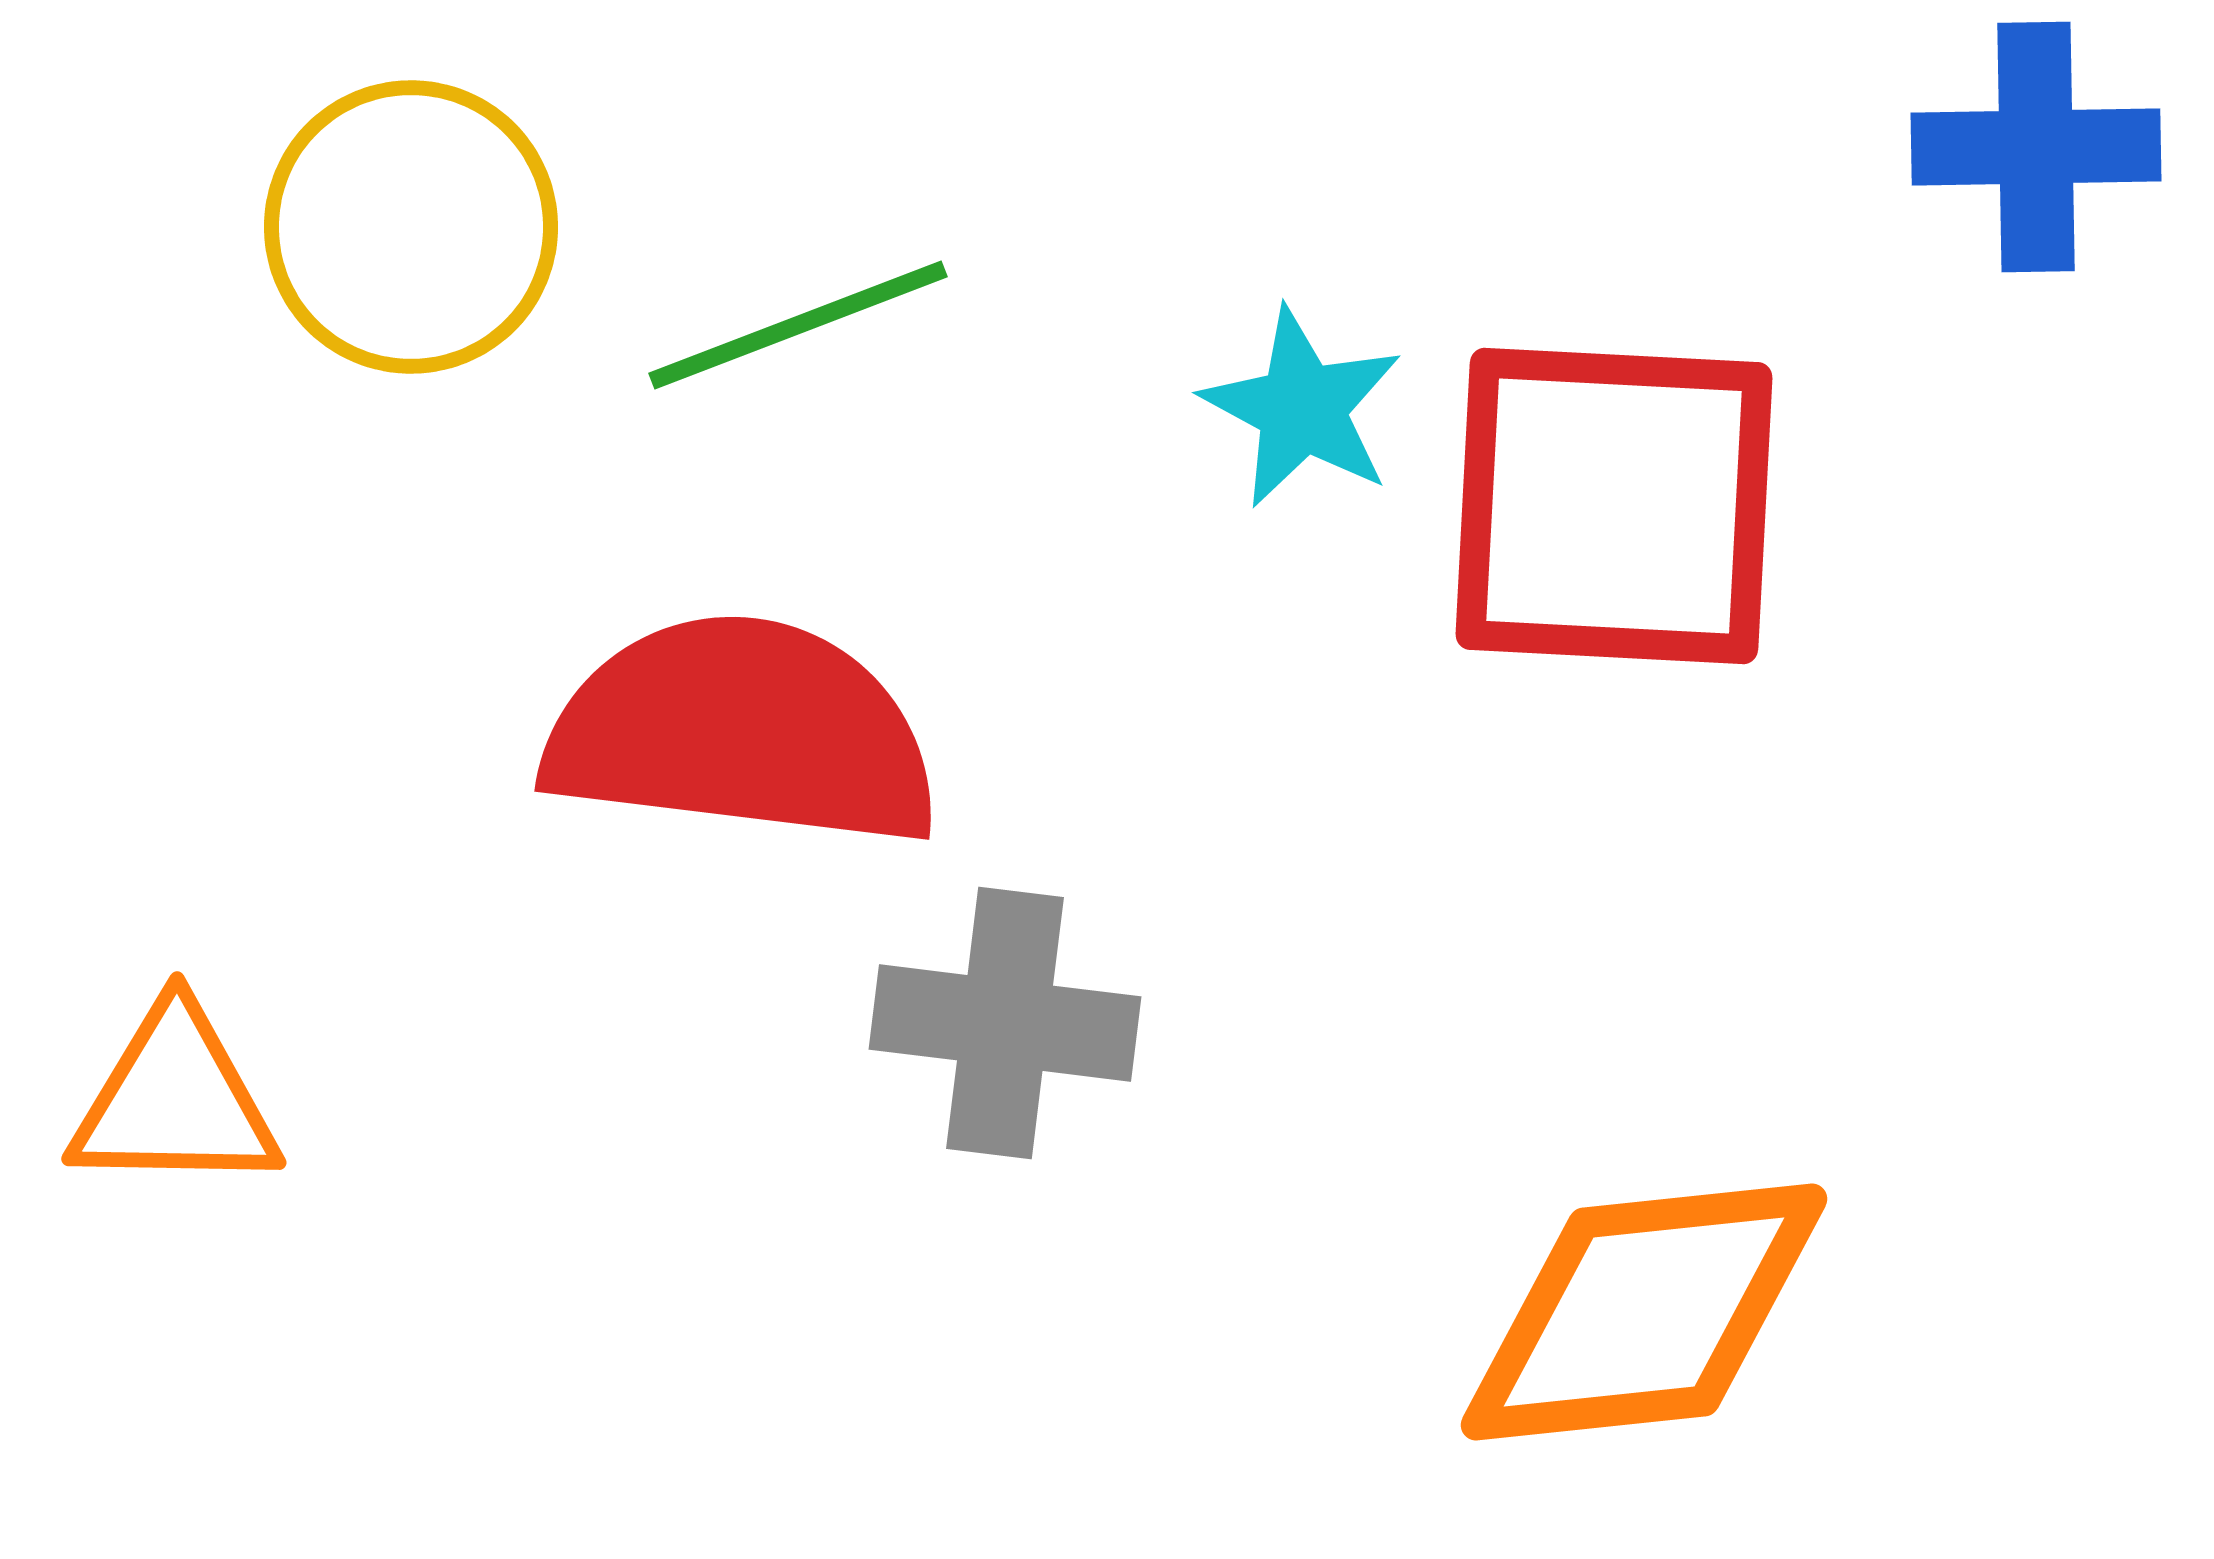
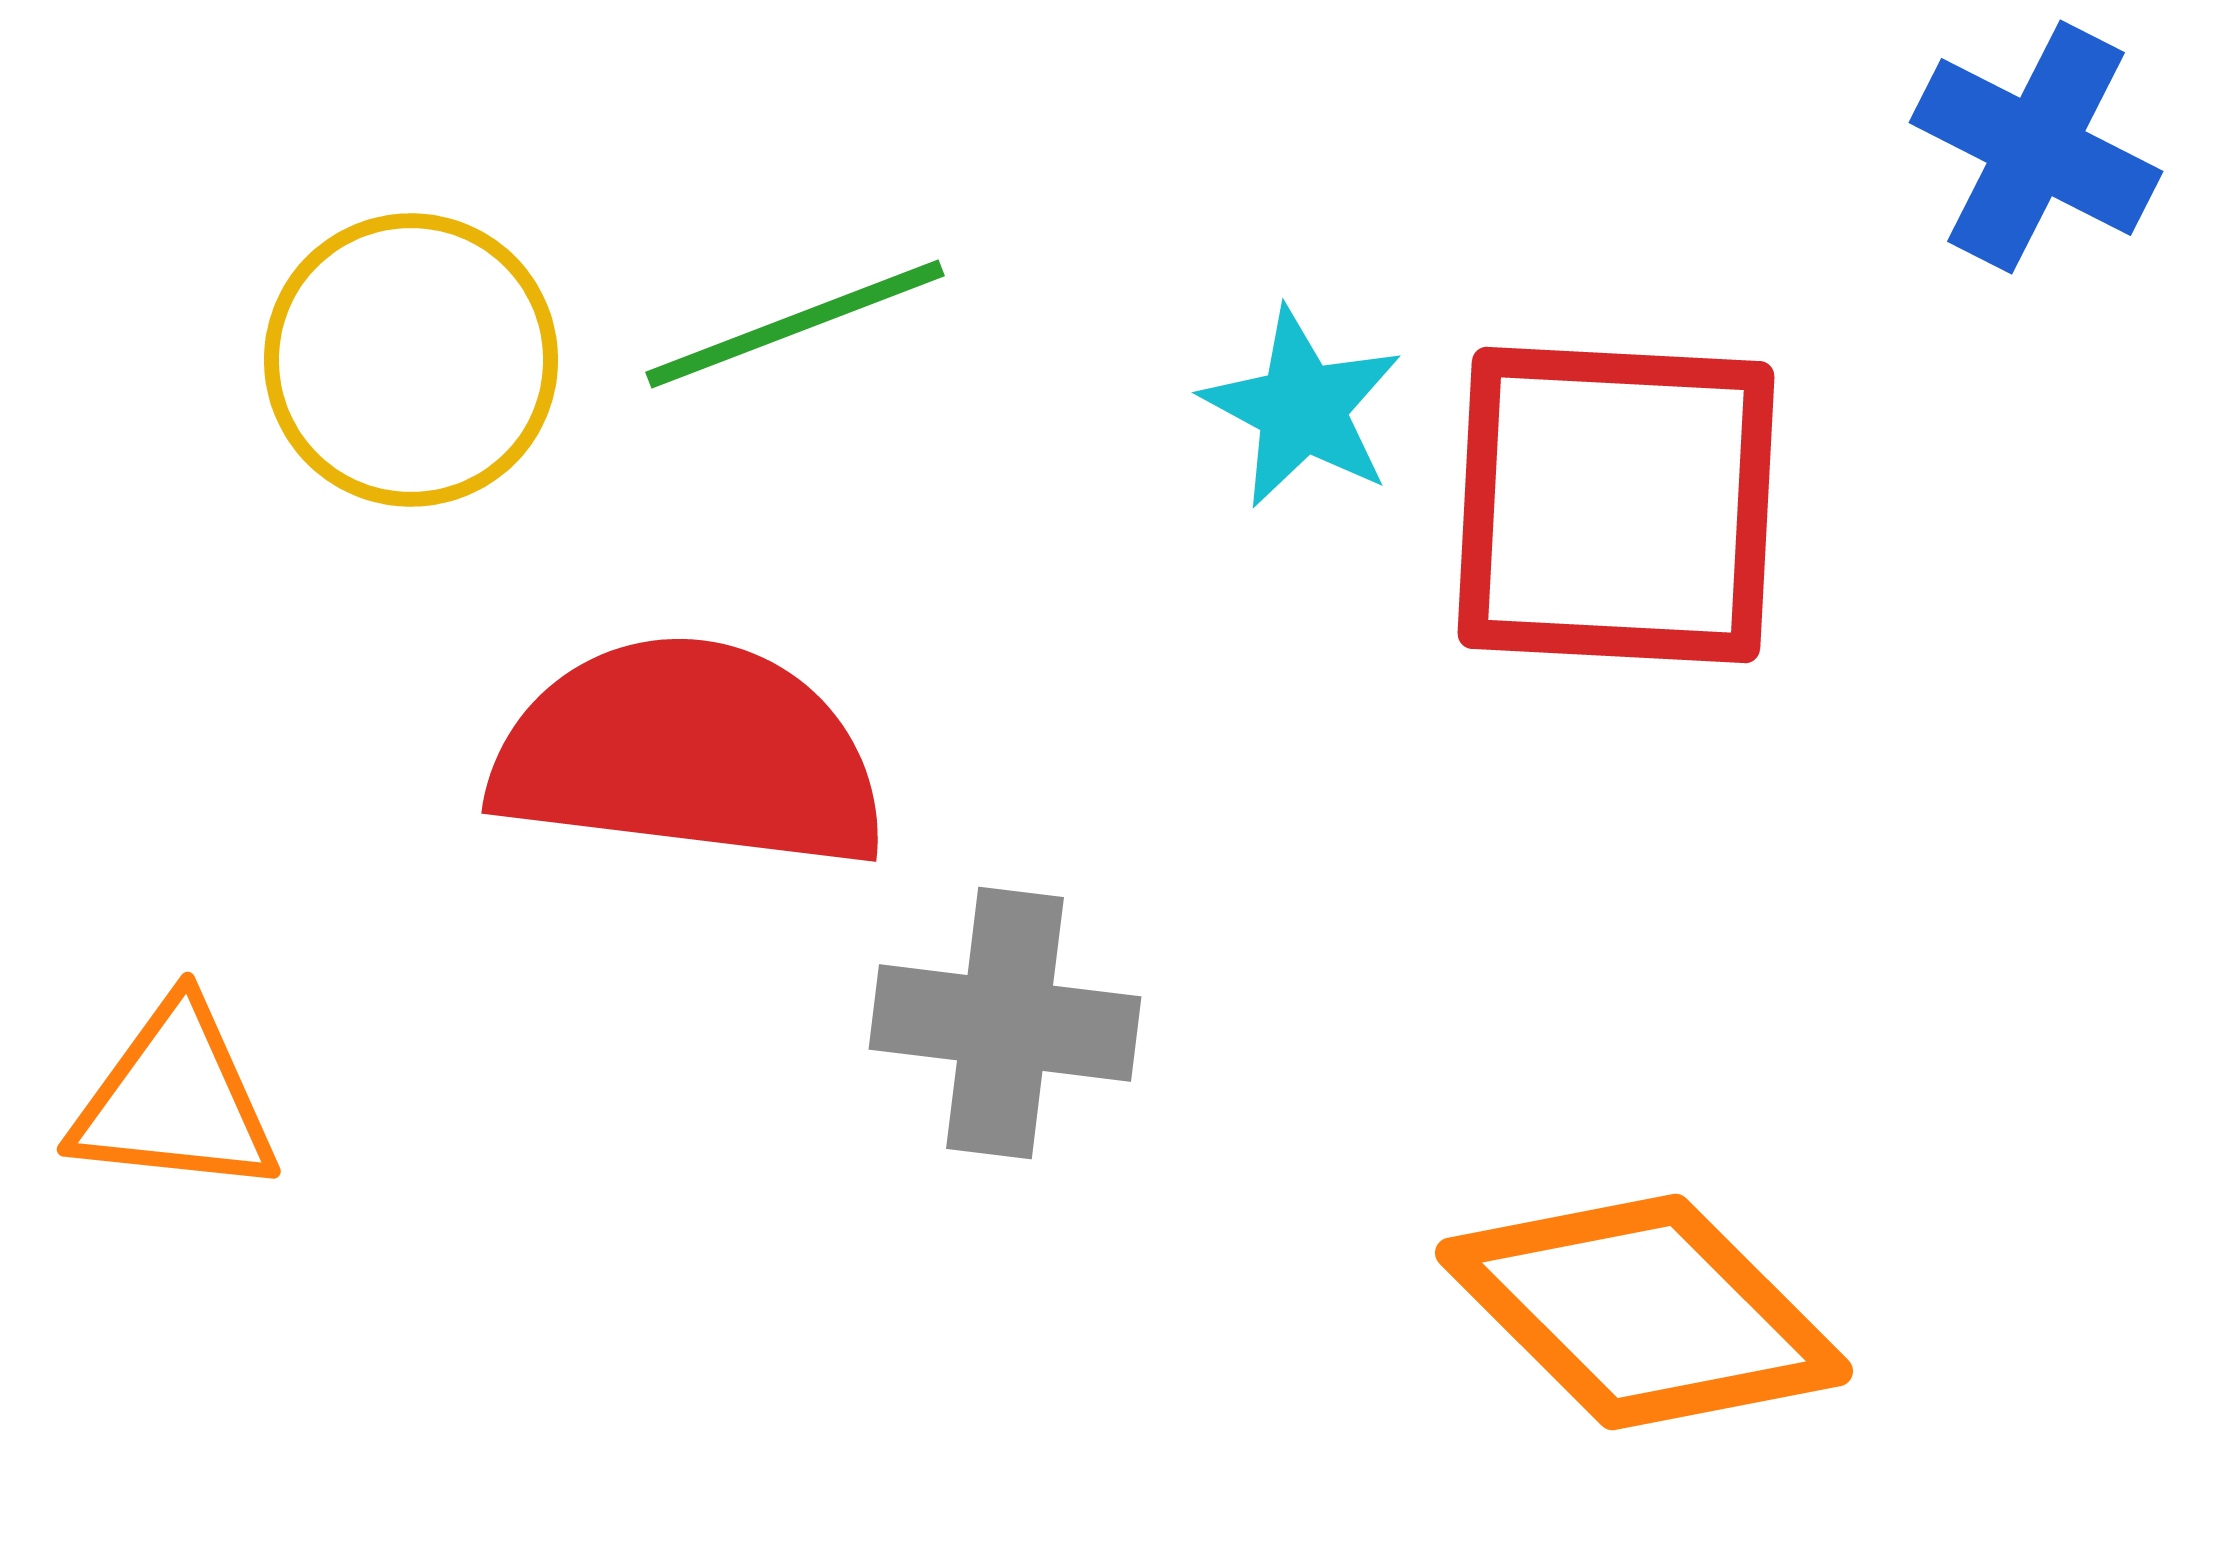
blue cross: rotated 28 degrees clockwise
yellow circle: moved 133 px down
green line: moved 3 px left, 1 px up
red square: moved 2 px right, 1 px up
red semicircle: moved 53 px left, 22 px down
orange triangle: rotated 5 degrees clockwise
orange diamond: rotated 51 degrees clockwise
